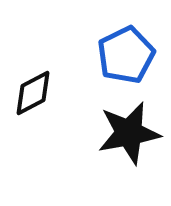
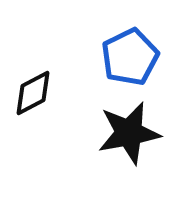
blue pentagon: moved 4 px right, 2 px down
